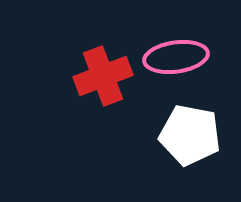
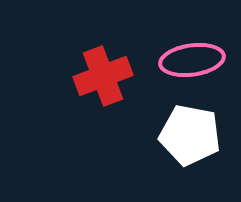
pink ellipse: moved 16 px right, 3 px down
